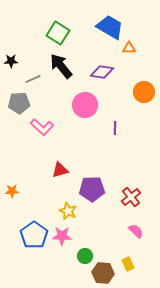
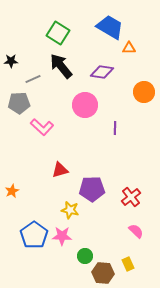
orange star: rotated 24 degrees counterclockwise
yellow star: moved 2 px right, 1 px up; rotated 12 degrees counterclockwise
